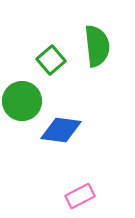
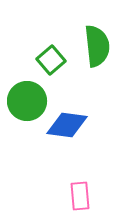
green circle: moved 5 px right
blue diamond: moved 6 px right, 5 px up
pink rectangle: rotated 68 degrees counterclockwise
